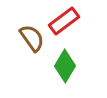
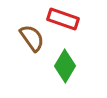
red rectangle: moved 1 px left, 2 px up; rotated 56 degrees clockwise
